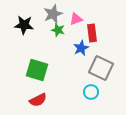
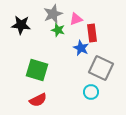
black star: moved 3 px left
blue star: rotated 21 degrees counterclockwise
